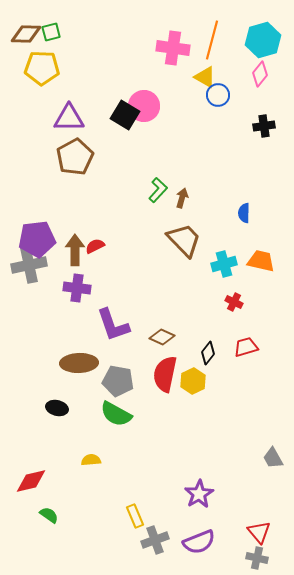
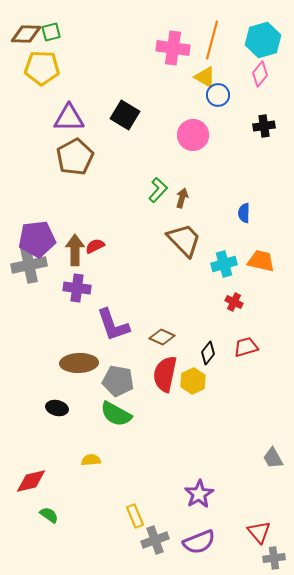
pink circle at (144, 106): moved 49 px right, 29 px down
gray cross at (257, 558): moved 17 px right; rotated 20 degrees counterclockwise
